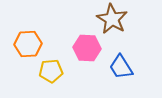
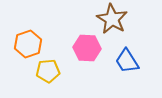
orange hexagon: rotated 16 degrees counterclockwise
blue trapezoid: moved 6 px right, 6 px up
yellow pentagon: moved 3 px left
